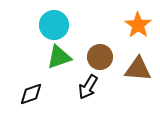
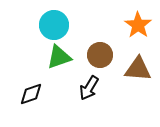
brown circle: moved 2 px up
black arrow: moved 1 px right, 1 px down
